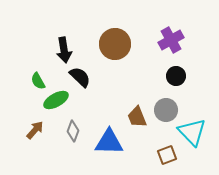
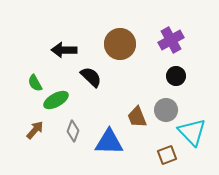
brown circle: moved 5 px right
black arrow: rotated 100 degrees clockwise
black semicircle: moved 11 px right
green semicircle: moved 3 px left, 2 px down
